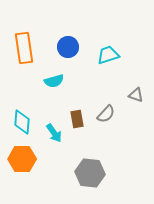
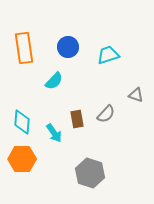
cyan semicircle: rotated 30 degrees counterclockwise
gray hexagon: rotated 12 degrees clockwise
